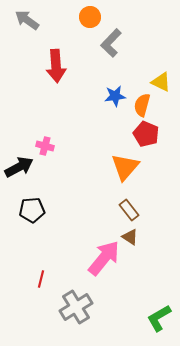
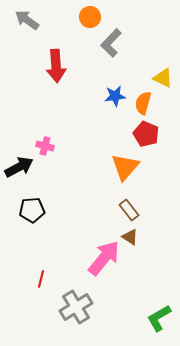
yellow triangle: moved 2 px right, 4 px up
orange semicircle: moved 1 px right, 2 px up
